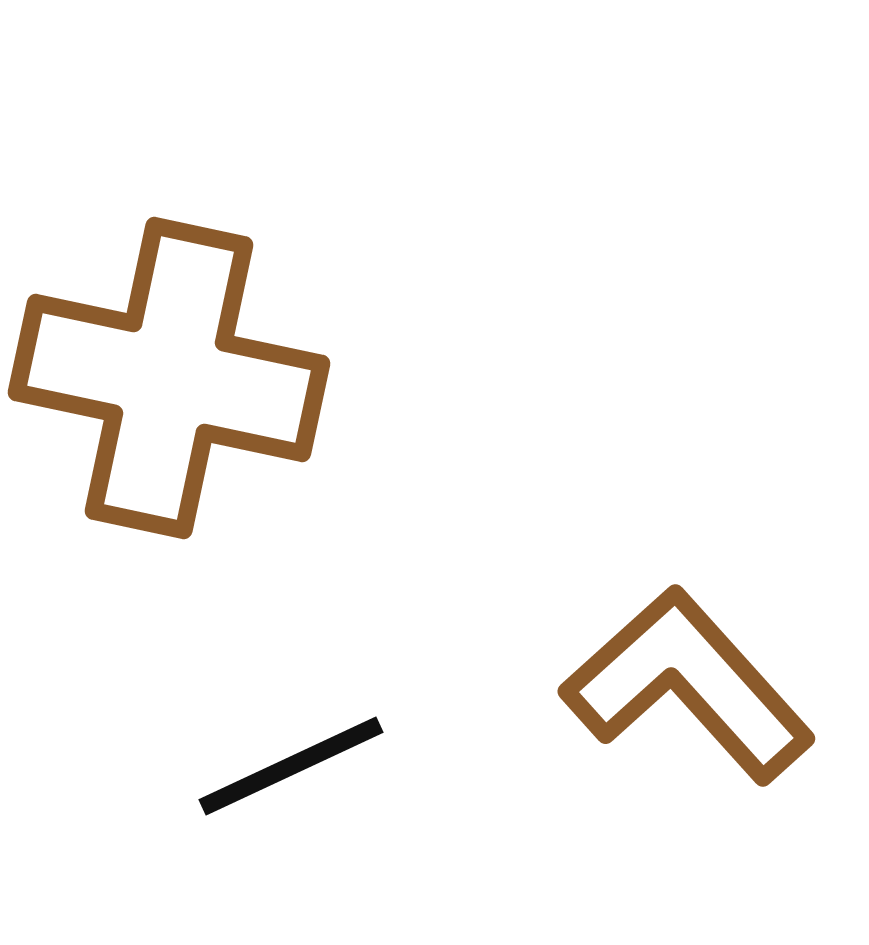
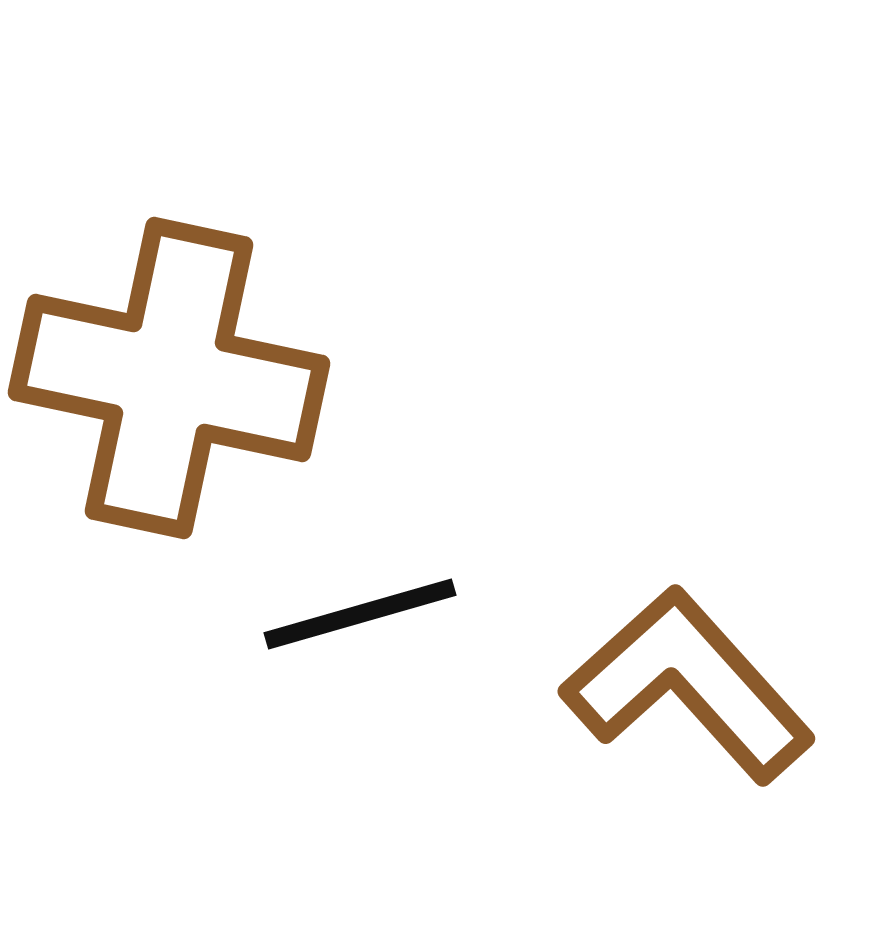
black line: moved 69 px right, 152 px up; rotated 9 degrees clockwise
